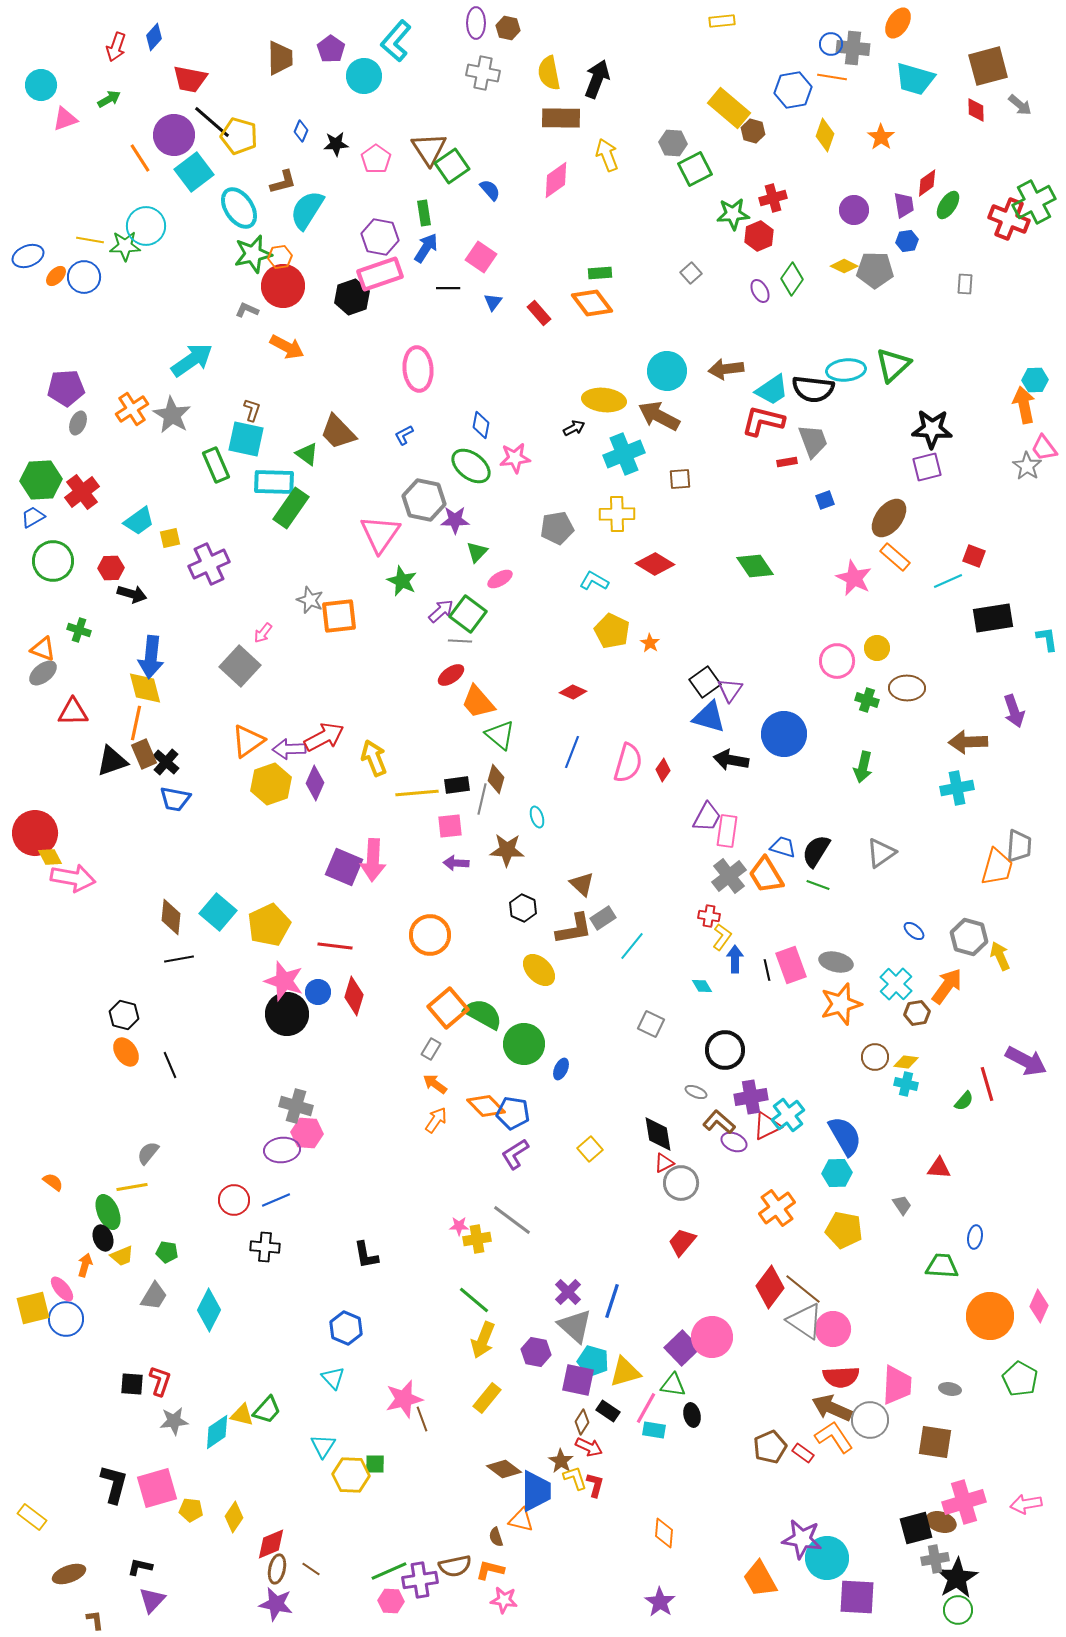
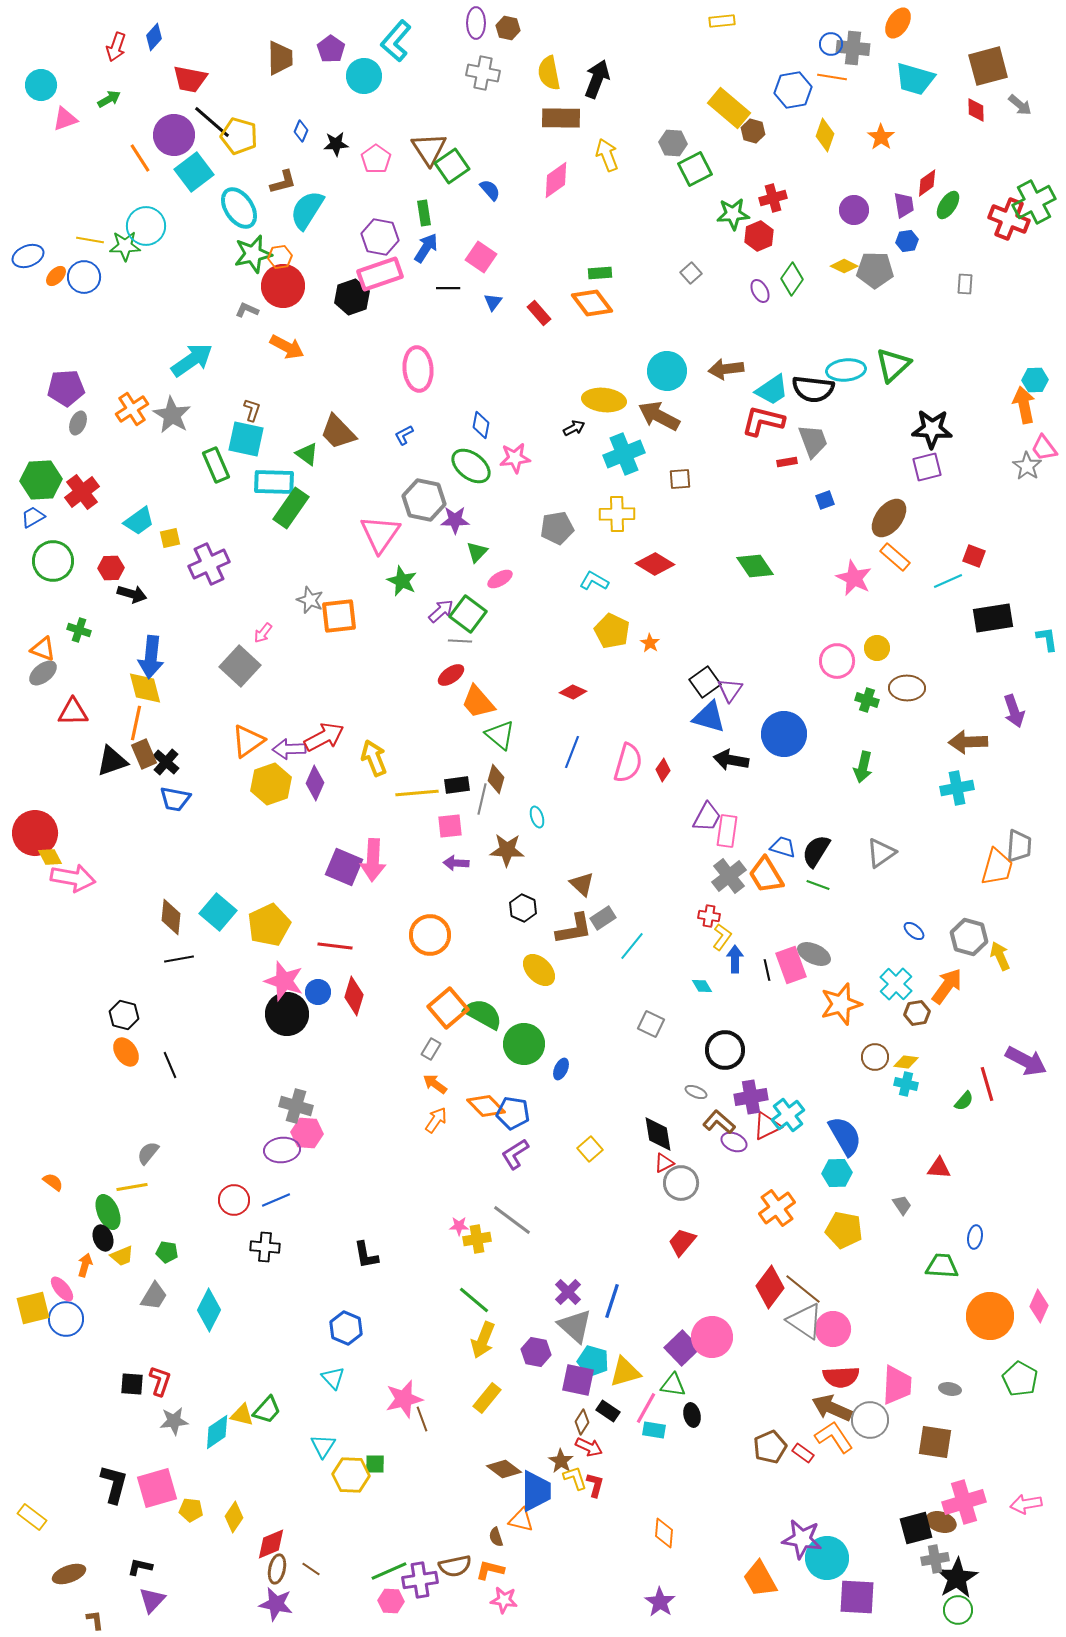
gray ellipse at (836, 962): moved 22 px left, 8 px up; rotated 12 degrees clockwise
